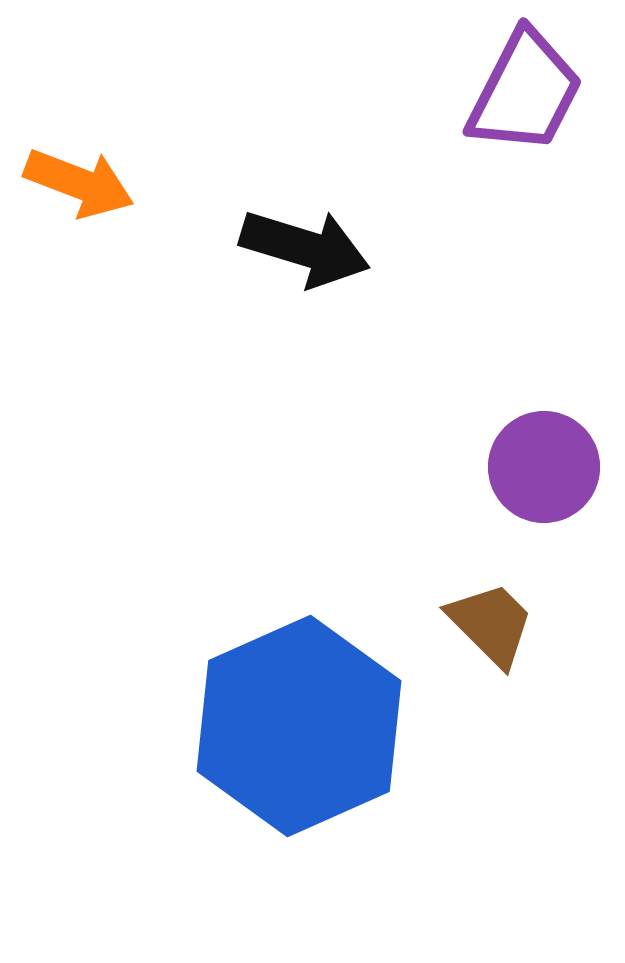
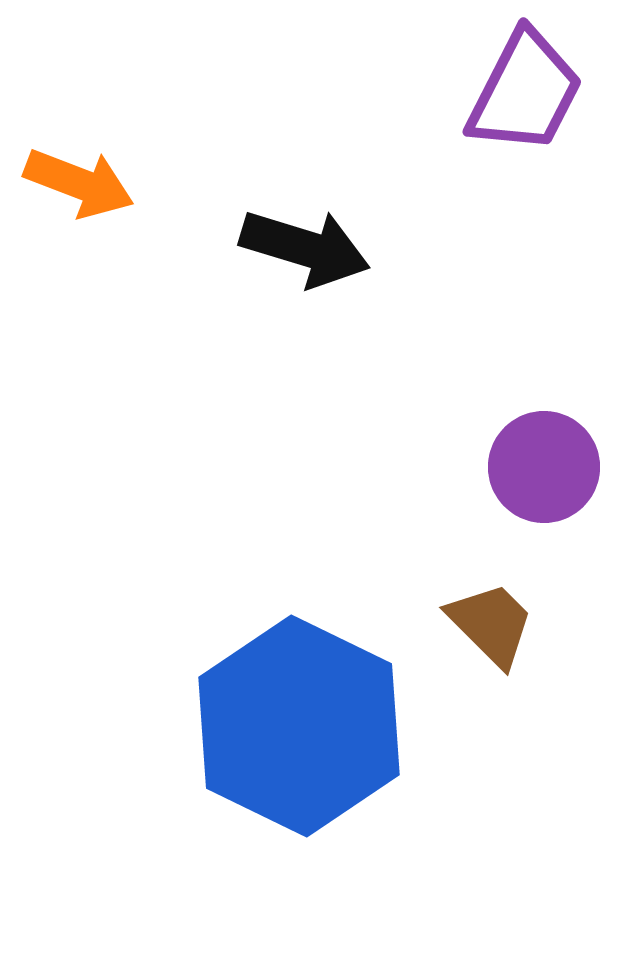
blue hexagon: rotated 10 degrees counterclockwise
